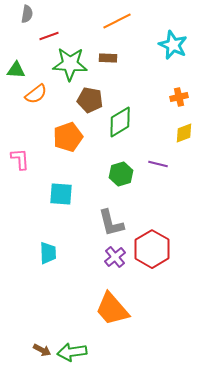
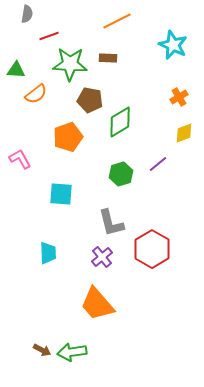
orange cross: rotated 18 degrees counterclockwise
pink L-shape: rotated 25 degrees counterclockwise
purple line: rotated 54 degrees counterclockwise
purple cross: moved 13 px left
orange trapezoid: moved 15 px left, 5 px up
